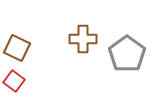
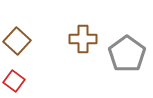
brown square: moved 7 px up; rotated 16 degrees clockwise
